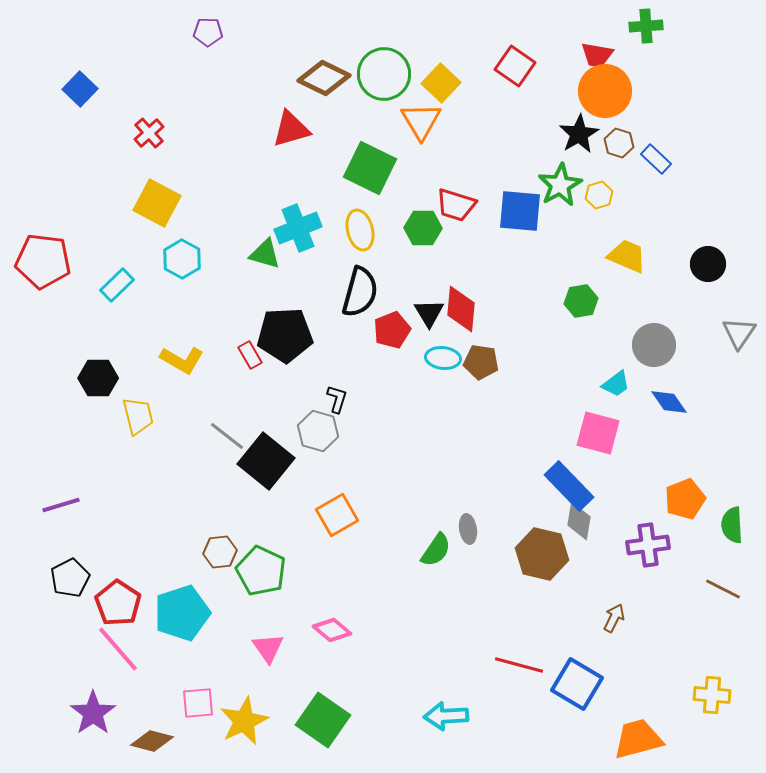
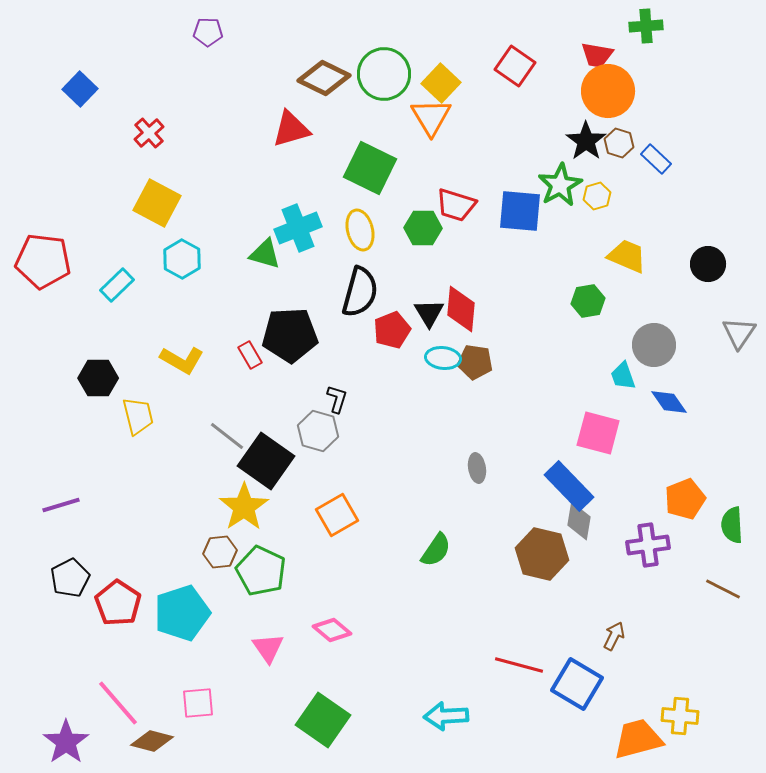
orange circle at (605, 91): moved 3 px right
orange triangle at (421, 121): moved 10 px right, 4 px up
black star at (579, 134): moved 7 px right, 7 px down; rotated 6 degrees counterclockwise
yellow hexagon at (599, 195): moved 2 px left, 1 px down
green hexagon at (581, 301): moved 7 px right
black pentagon at (285, 335): moved 5 px right
brown pentagon at (481, 362): moved 6 px left
cyan trapezoid at (616, 384): moved 7 px right, 8 px up; rotated 108 degrees clockwise
black square at (266, 461): rotated 4 degrees counterclockwise
gray ellipse at (468, 529): moved 9 px right, 61 px up
brown arrow at (614, 618): moved 18 px down
pink line at (118, 649): moved 54 px down
yellow cross at (712, 695): moved 32 px left, 21 px down
purple star at (93, 713): moved 27 px left, 29 px down
yellow star at (244, 721): moved 214 px up; rotated 9 degrees counterclockwise
